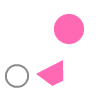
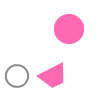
pink trapezoid: moved 2 px down
